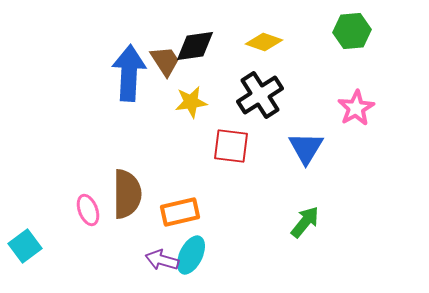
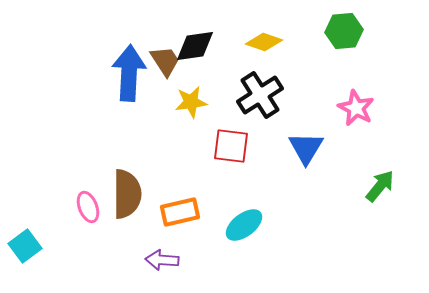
green hexagon: moved 8 px left
pink star: rotated 15 degrees counterclockwise
pink ellipse: moved 3 px up
green arrow: moved 75 px right, 36 px up
cyan ellipse: moved 53 px right, 30 px up; rotated 27 degrees clockwise
purple arrow: rotated 12 degrees counterclockwise
